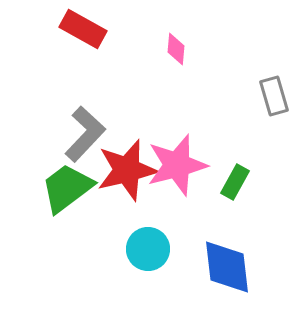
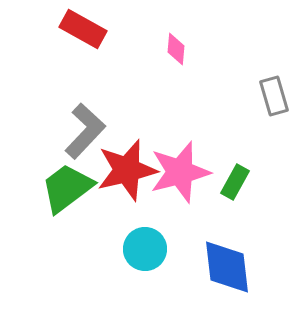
gray L-shape: moved 3 px up
pink star: moved 3 px right, 7 px down
cyan circle: moved 3 px left
